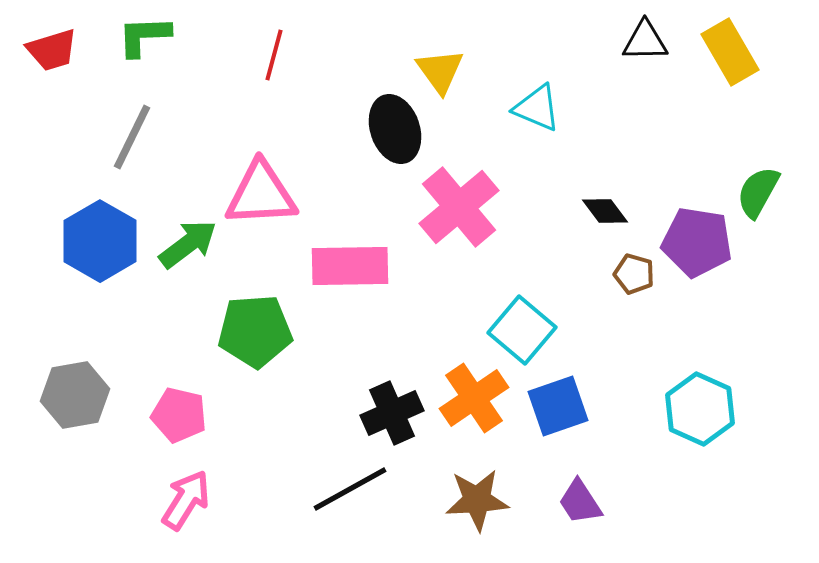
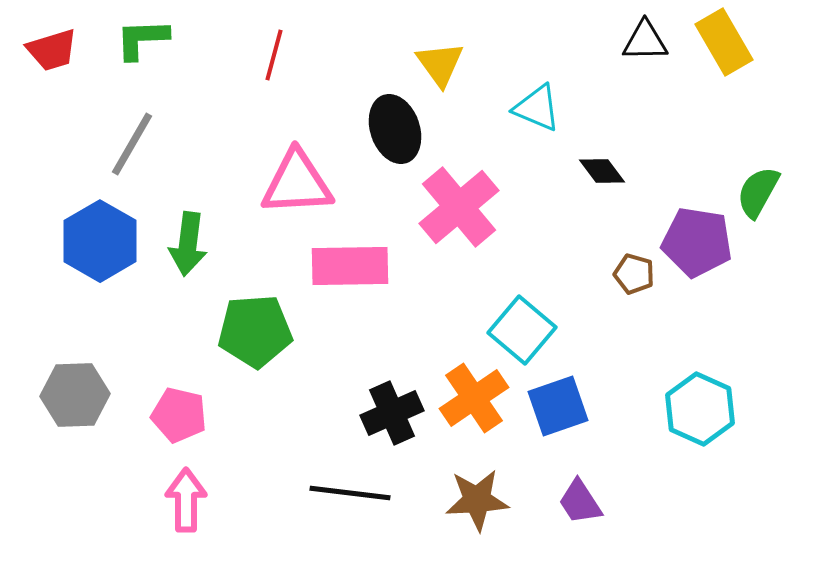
green L-shape: moved 2 px left, 3 px down
yellow rectangle: moved 6 px left, 10 px up
yellow triangle: moved 7 px up
gray line: moved 7 px down; rotated 4 degrees clockwise
pink triangle: moved 36 px right, 11 px up
black diamond: moved 3 px left, 40 px up
green arrow: rotated 134 degrees clockwise
gray hexagon: rotated 8 degrees clockwise
black line: moved 4 px down; rotated 36 degrees clockwise
pink arrow: rotated 32 degrees counterclockwise
